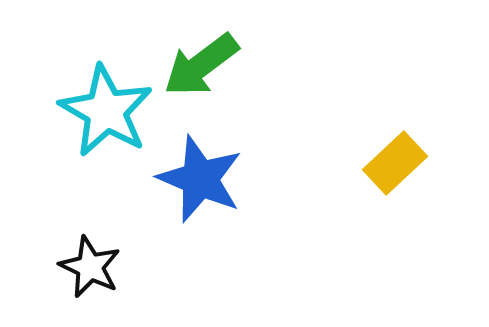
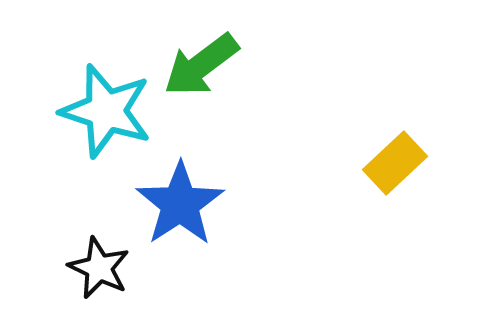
cyan star: rotated 12 degrees counterclockwise
blue star: moved 20 px left, 25 px down; rotated 16 degrees clockwise
black star: moved 9 px right, 1 px down
